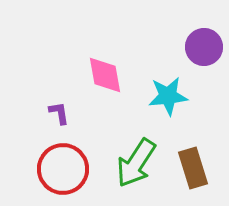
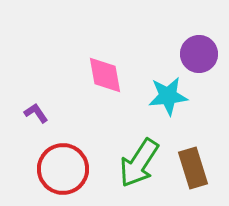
purple circle: moved 5 px left, 7 px down
purple L-shape: moved 23 px left; rotated 25 degrees counterclockwise
green arrow: moved 3 px right
